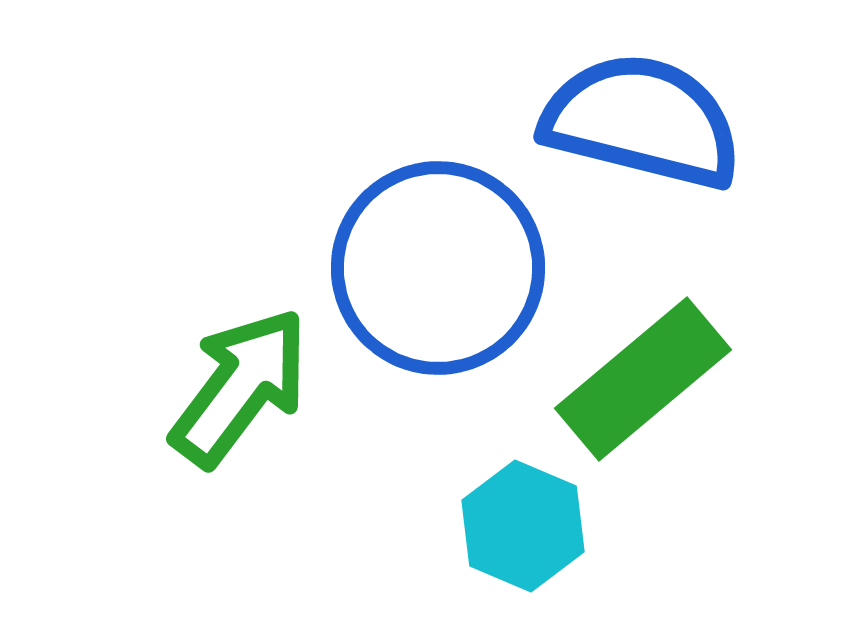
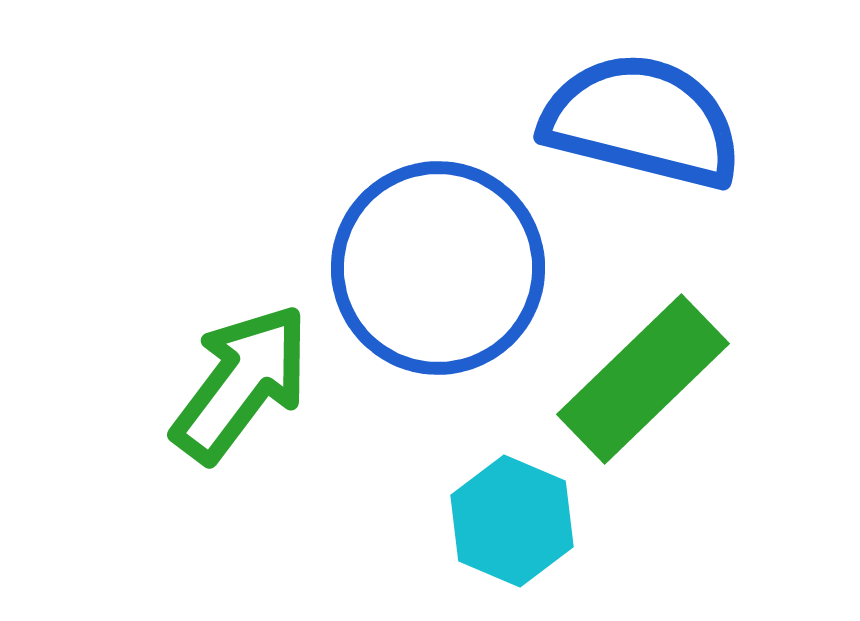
green rectangle: rotated 4 degrees counterclockwise
green arrow: moved 1 px right, 4 px up
cyan hexagon: moved 11 px left, 5 px up
